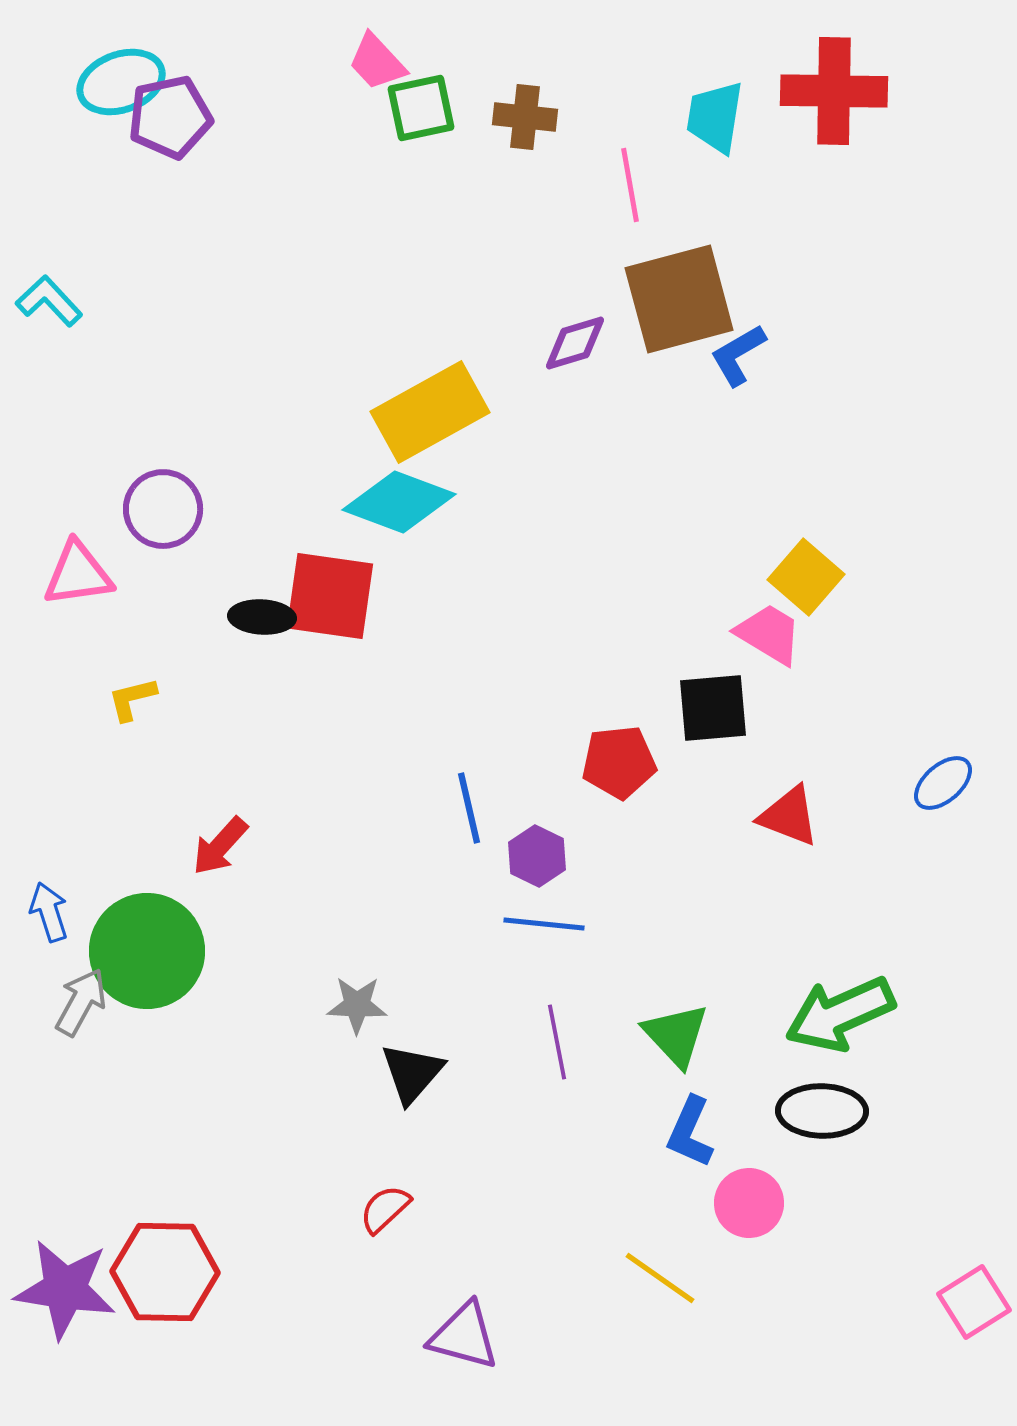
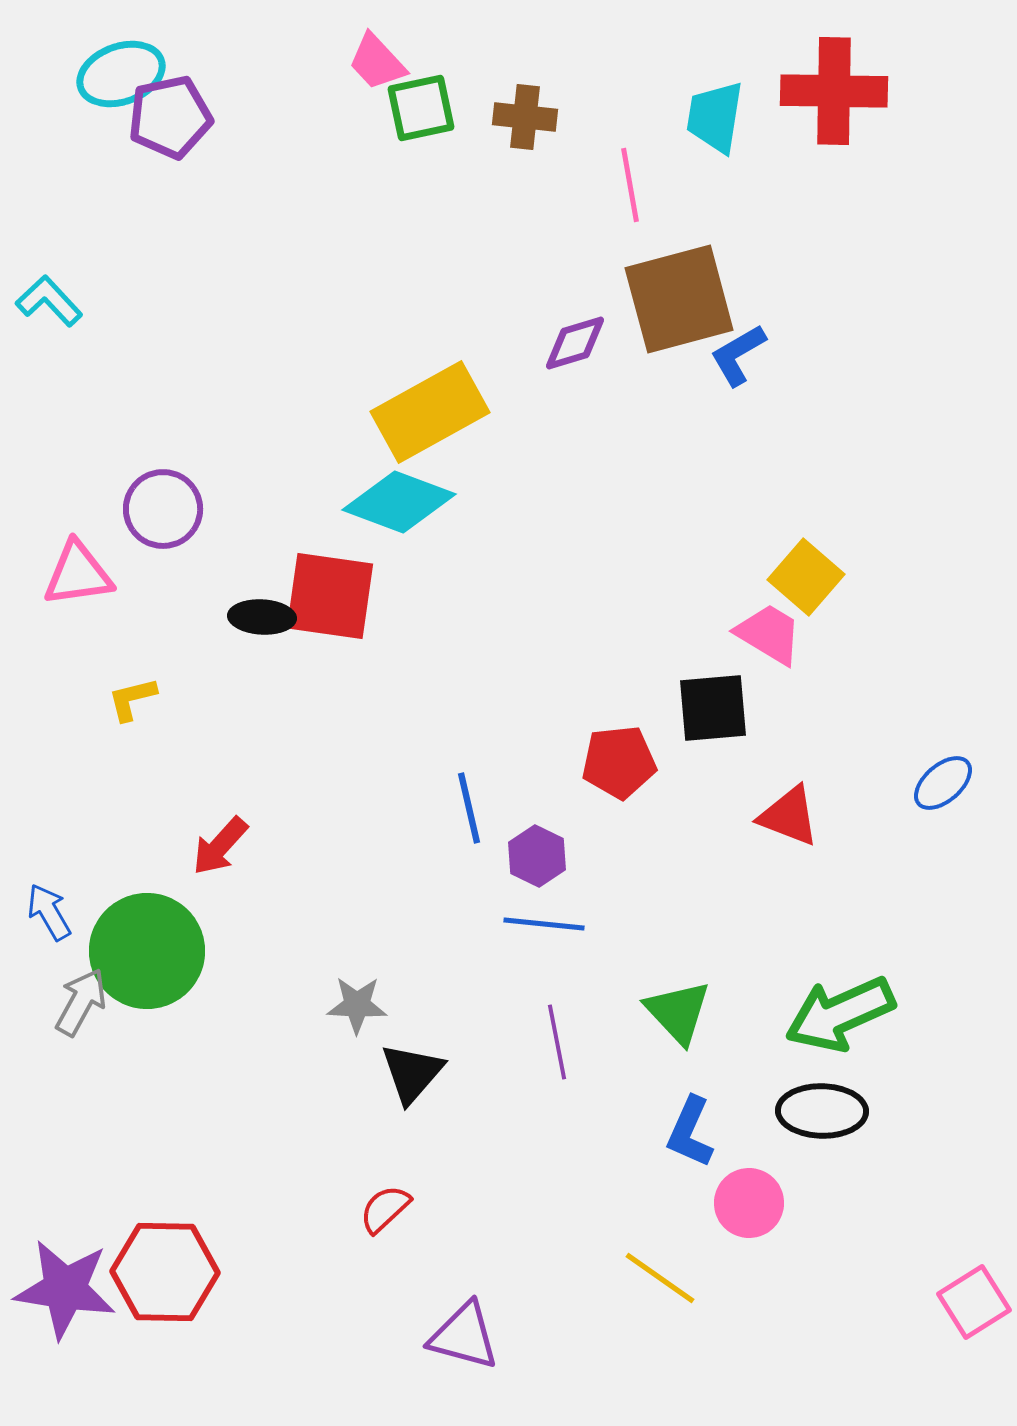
cyan ellipse at (121, 82): moved 8 px up
blue arrow at (49, 912): rotated 12 degrees counterclockwise
green triangle at (676, 1035): moved 2 px right, 23 px up
